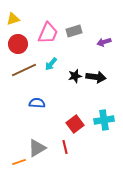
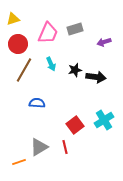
gray rectangle: moved 1 px right, 2 px up
cyan arrow: rotated 64 degrees counterclockwise
brown line: rotated 35 degrees counterclockwise
black star: moved 6 px up
cyan cross: rotated 24 degrees counterclockwise
red square: moved 1 px down
gray triangle: moved 2 px right, 1 px up
